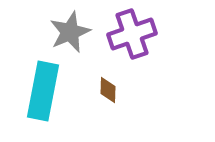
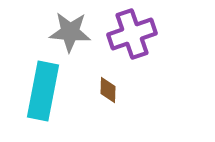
gray star: rotated 27 degrees clockwise
